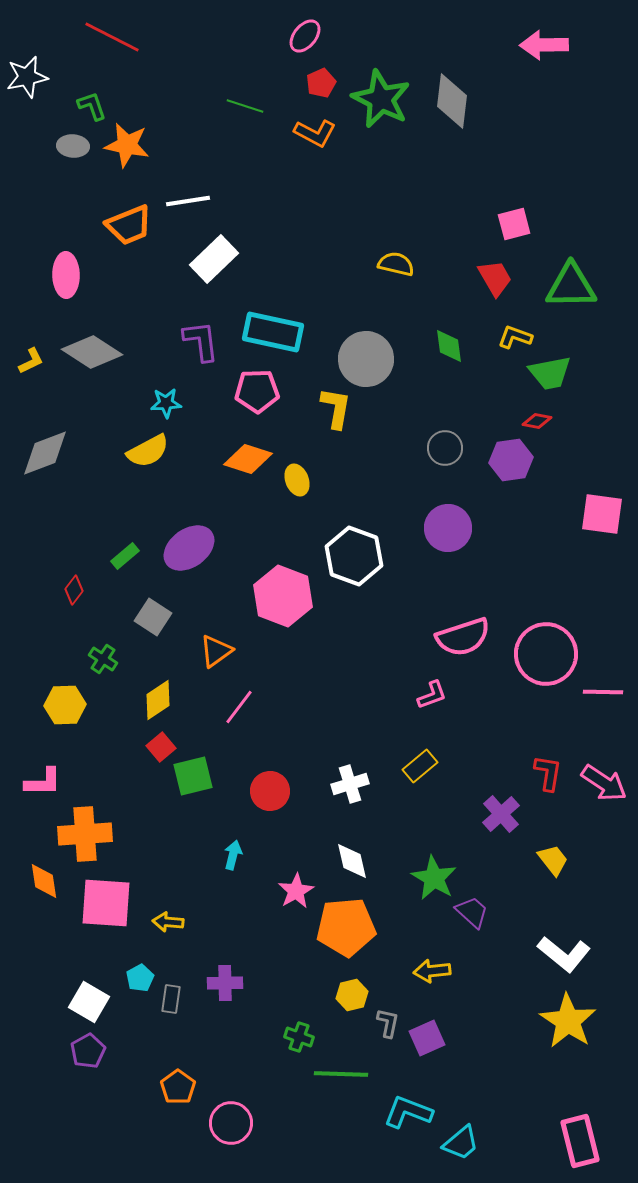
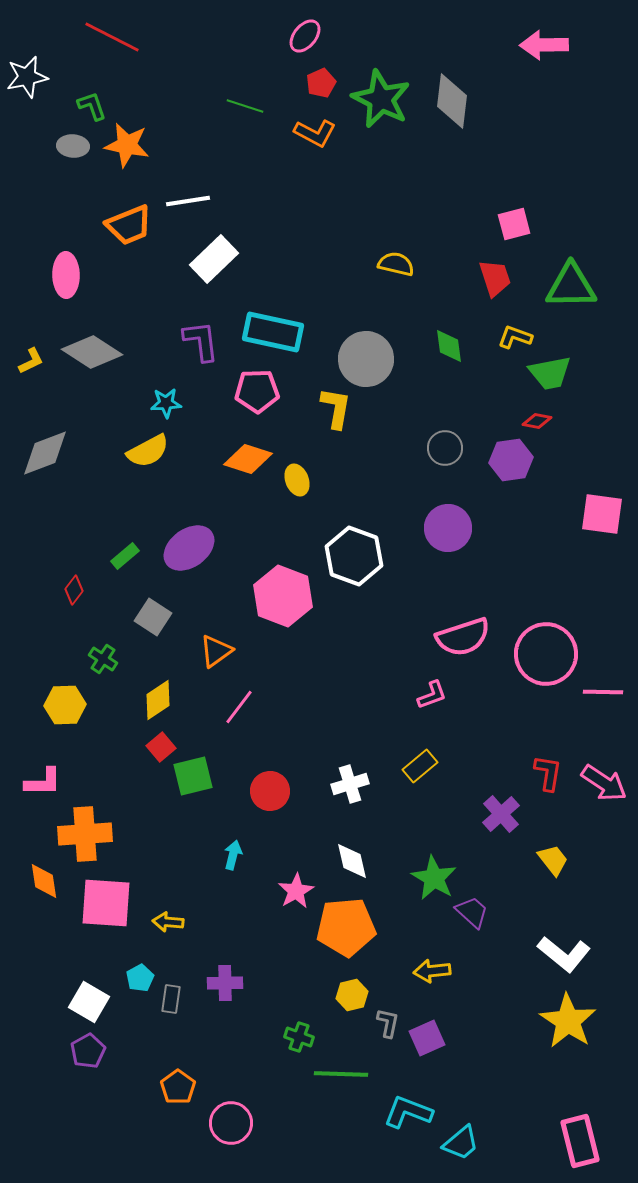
red trapezoid at (495, 278): rotated 12 degrees clockwise
